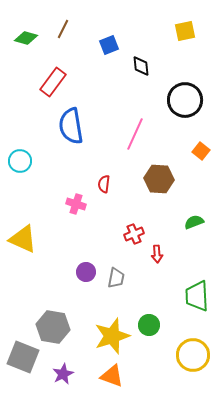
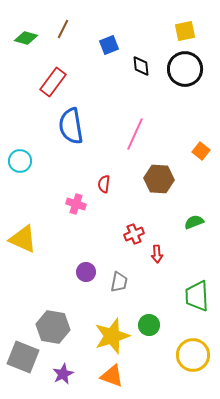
black circle: moved 31 px up
gray trapezoid: moved 3 px right, 4 px down
